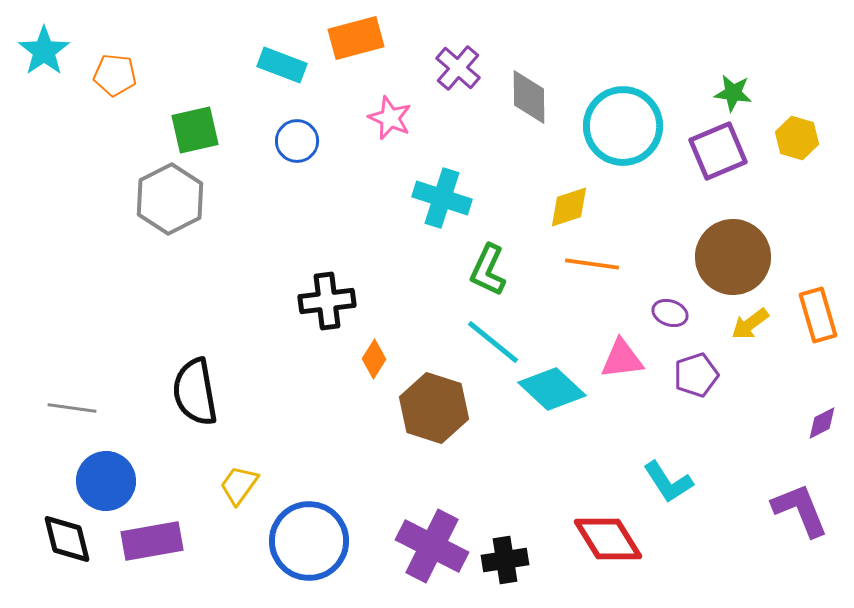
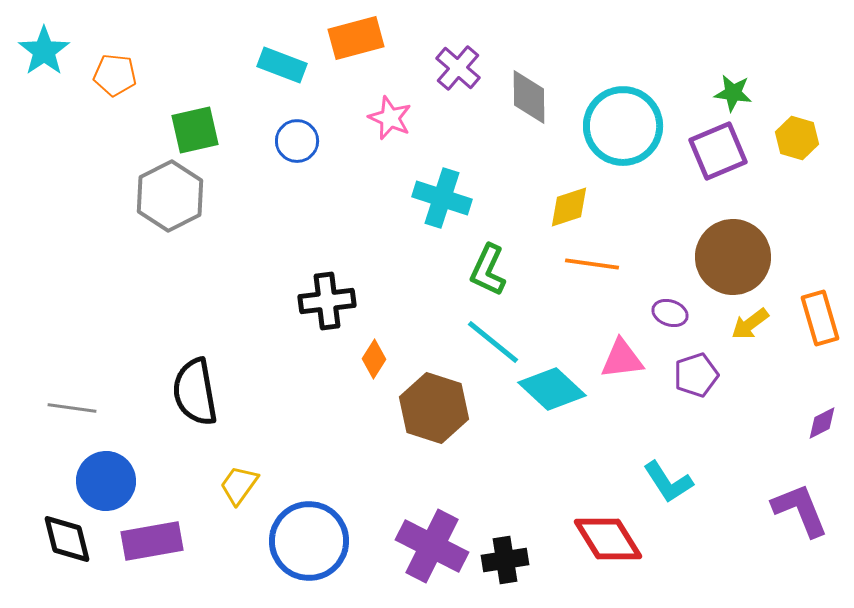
gray hexagon at (170, 199): moved 3 px up
orange rectangle at (818, 315): moved 2 px right, 3 px down
